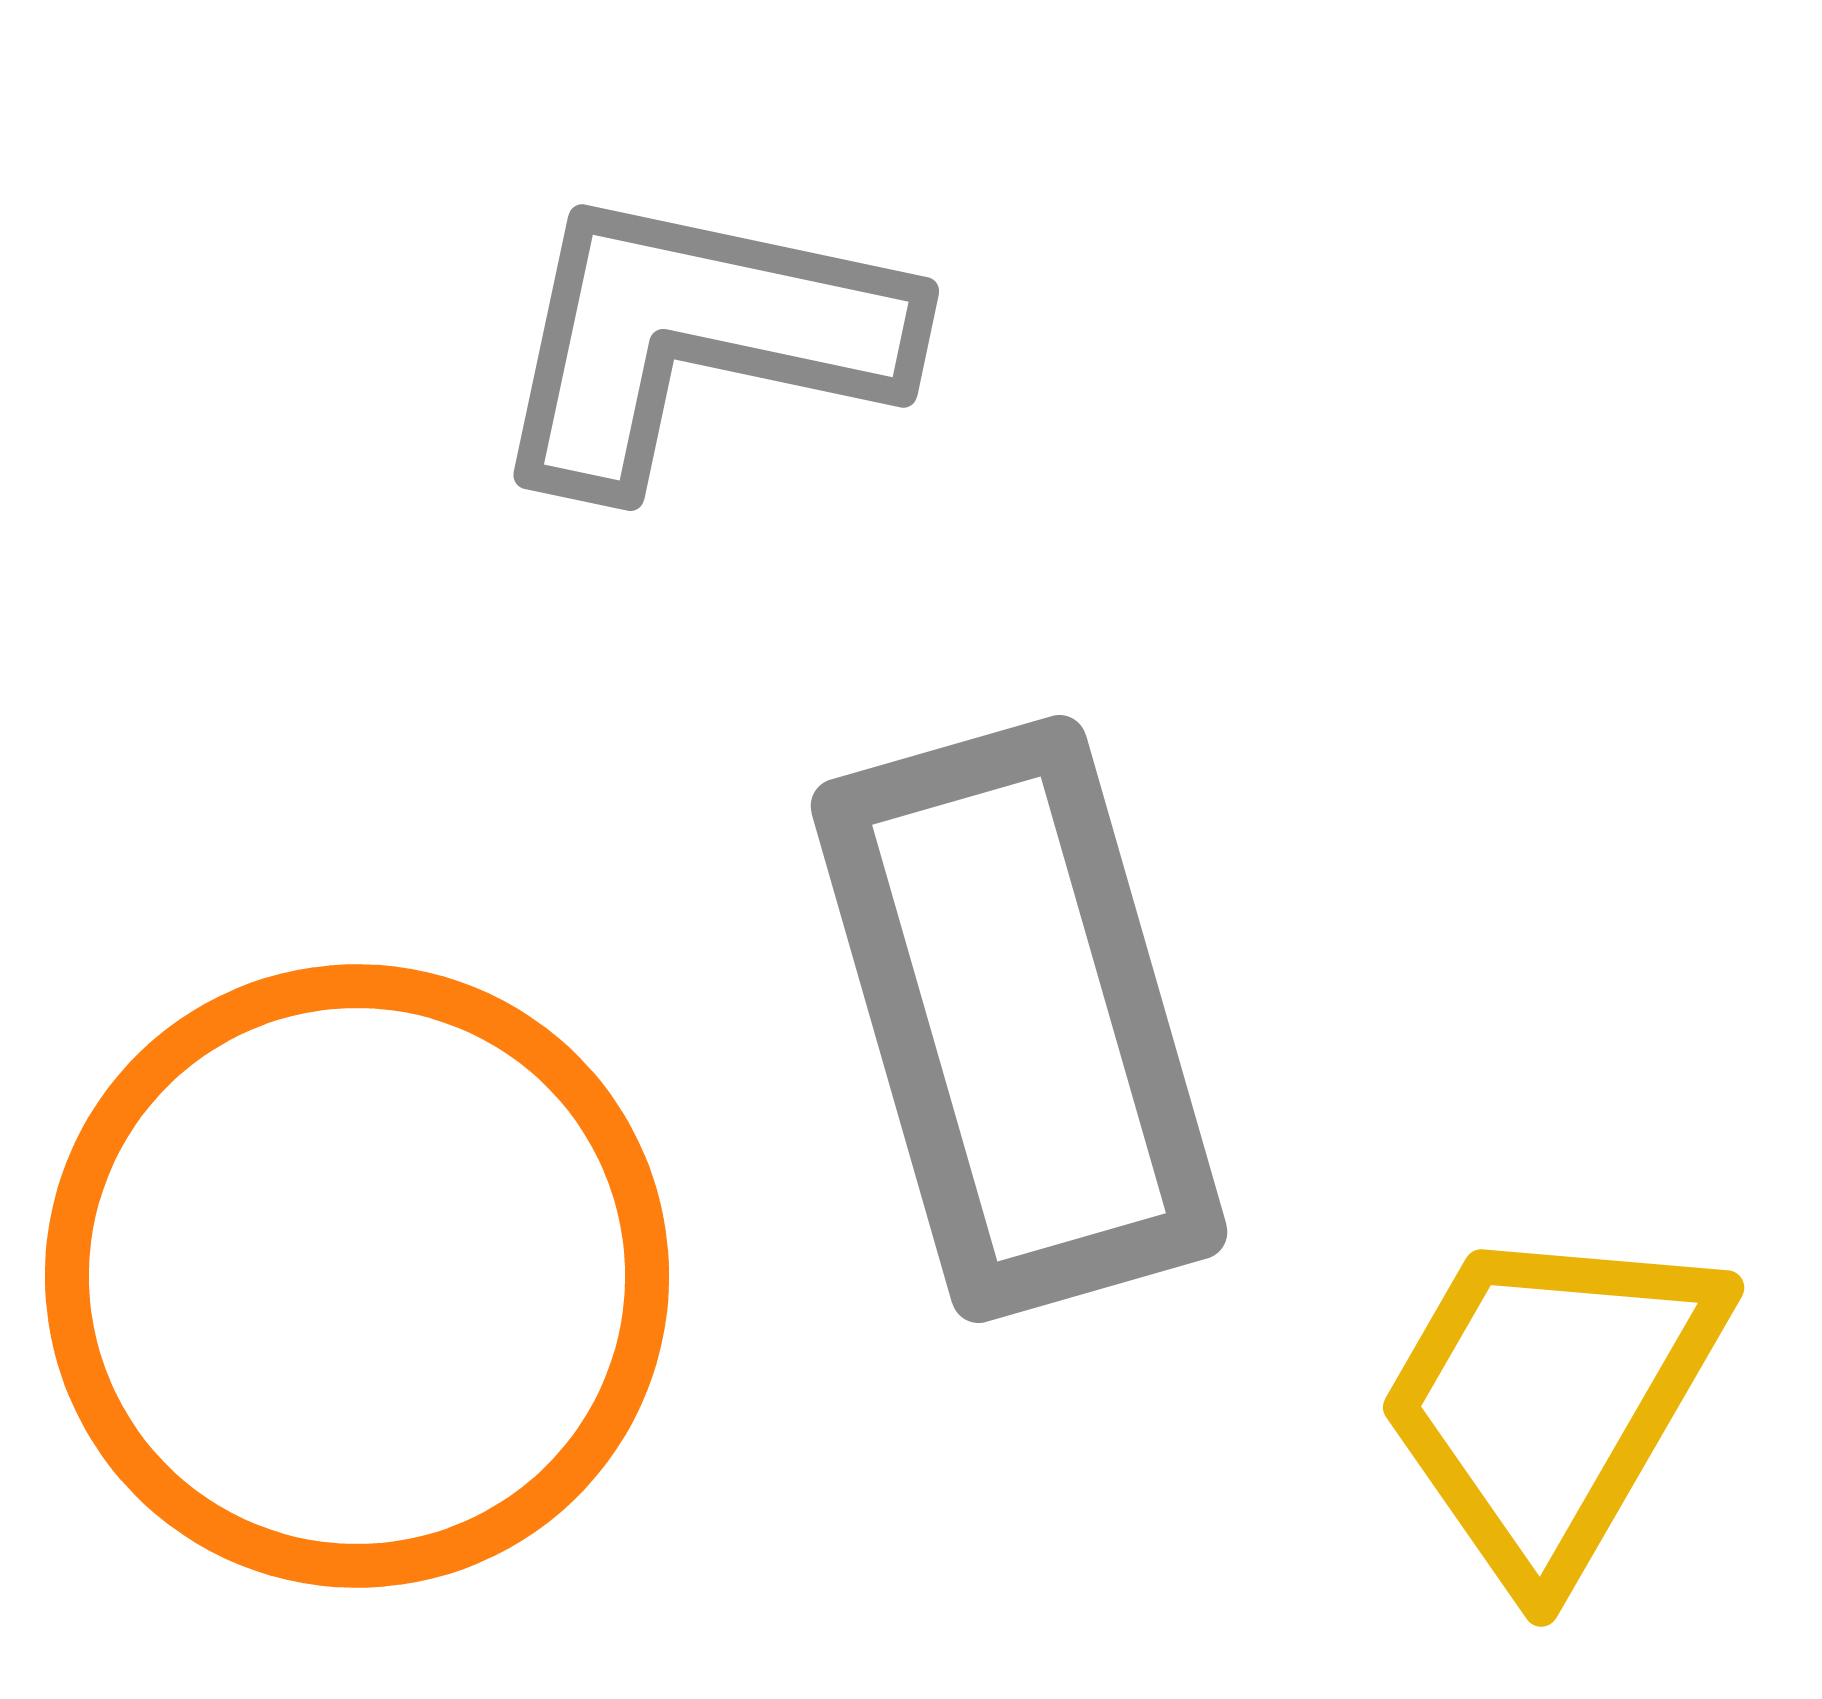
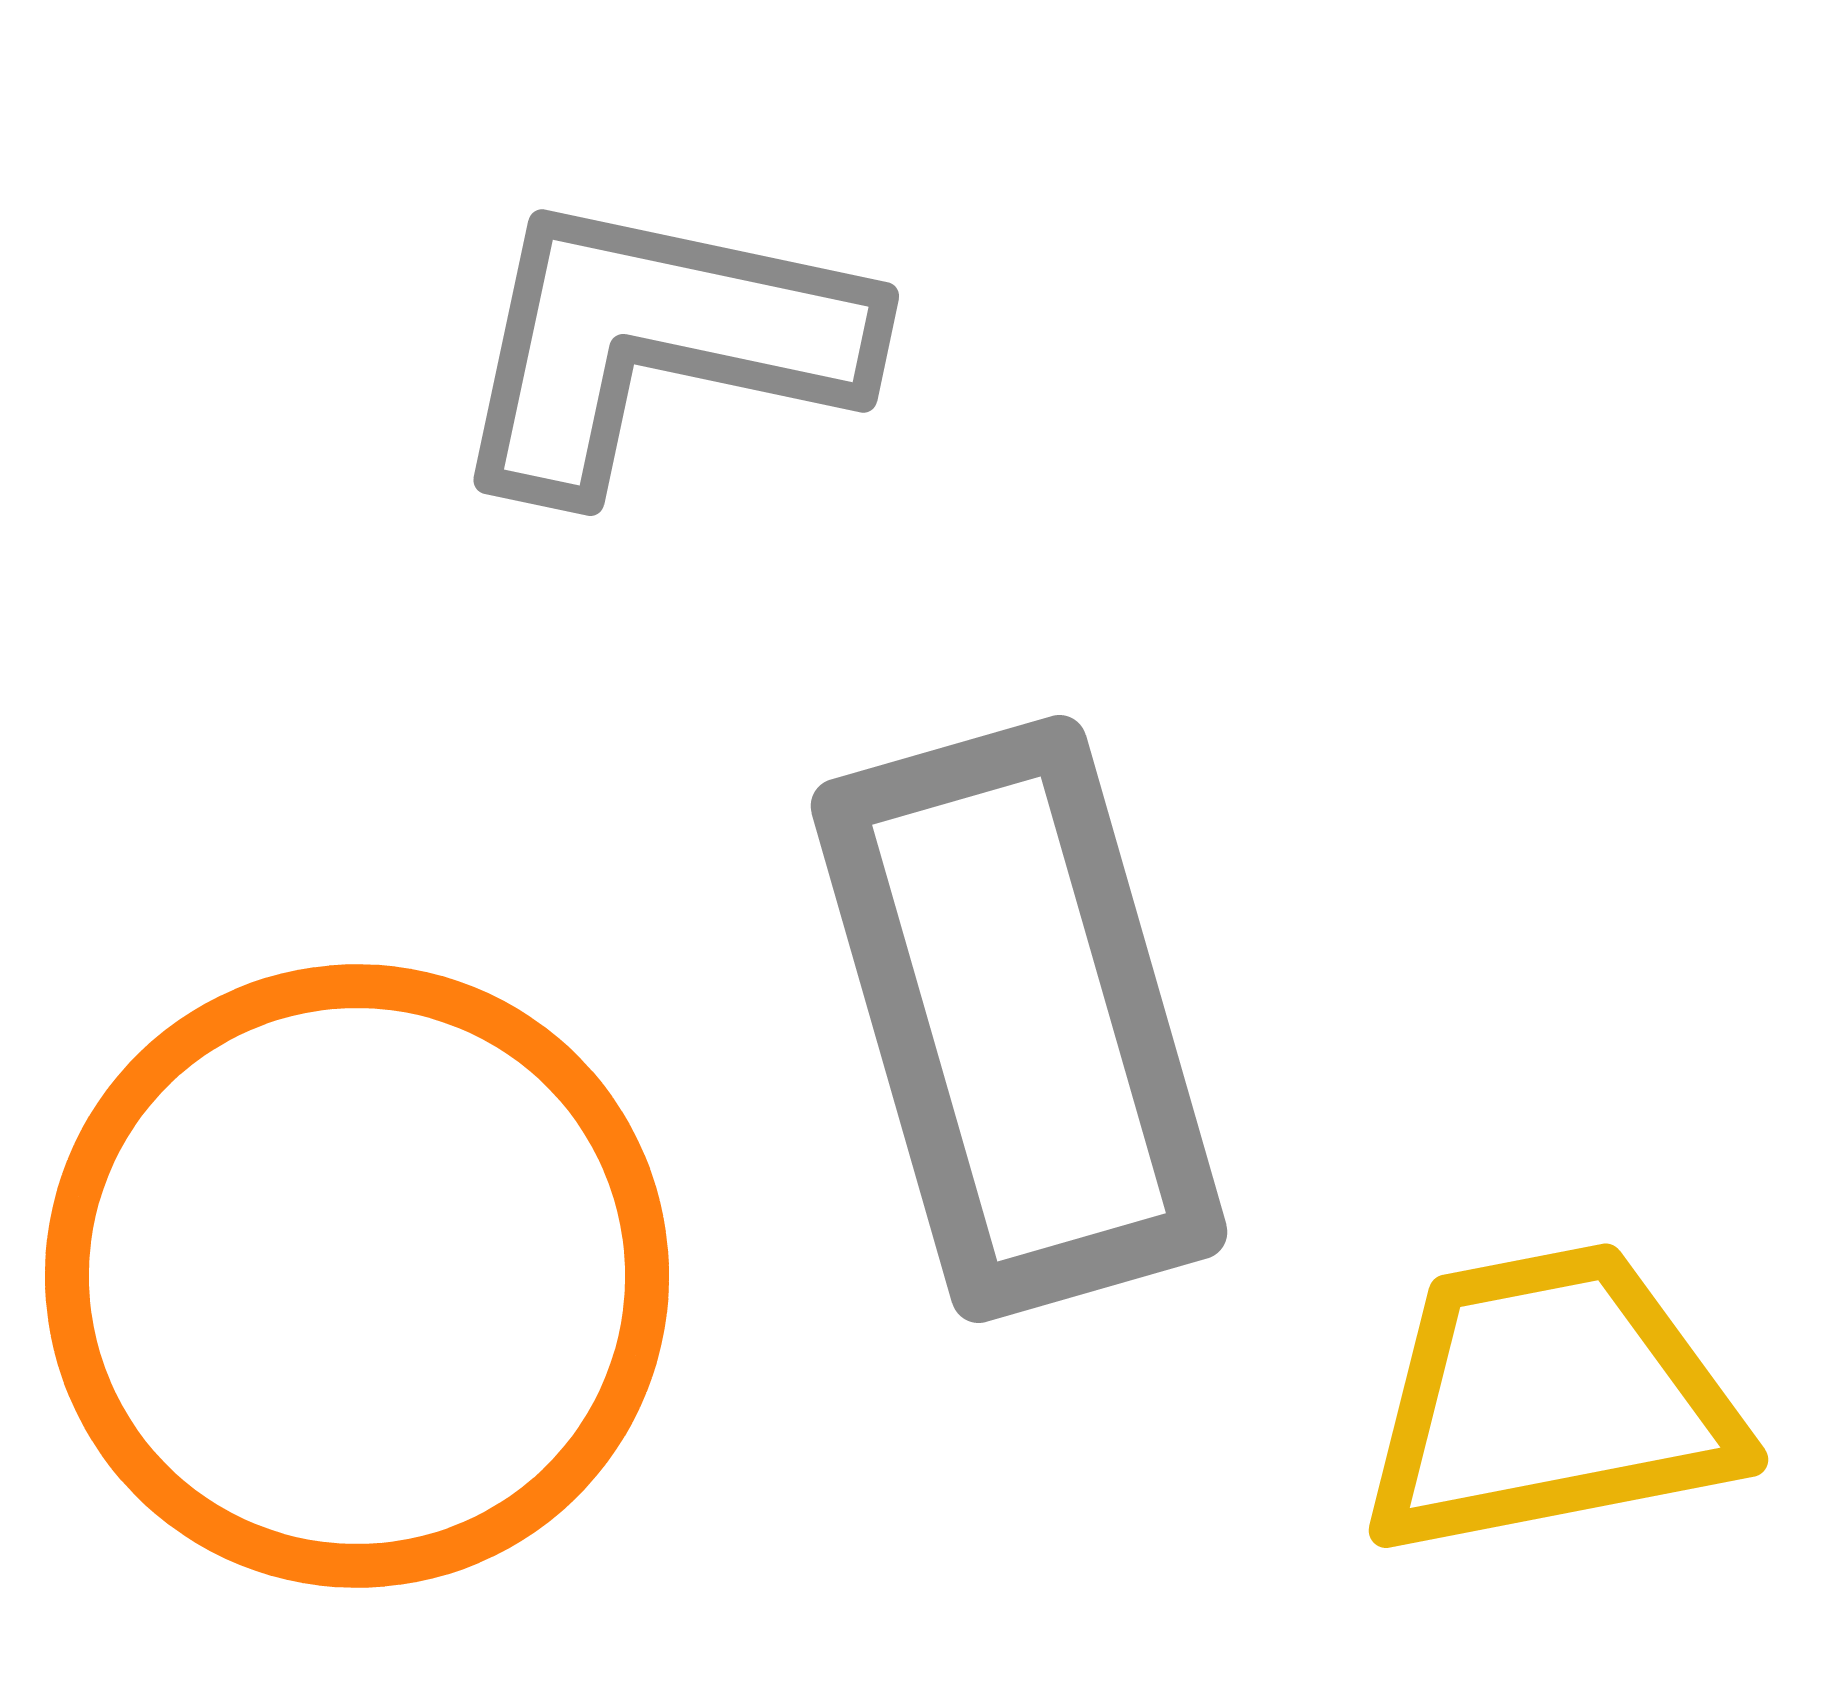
gray L-shape: moved 40 px left, 5 px down
yellow trapezoid: rotated 49 degrees clockwise
